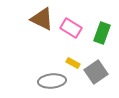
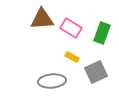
brown triangle: rotated 30 degrees counterclockwise
yellow rectangle: moved 1 px left, 6 px up
gray square: rotated 10 degrees clockwise
